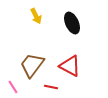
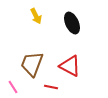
brown trapezoid: moved 1 px up; rotated 16 degrees counterclockwise
